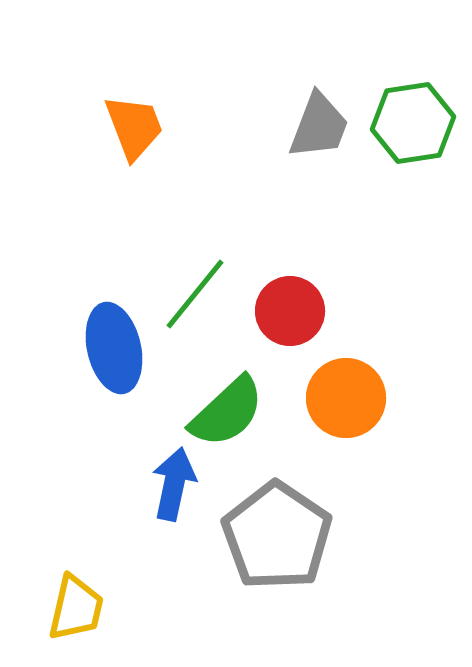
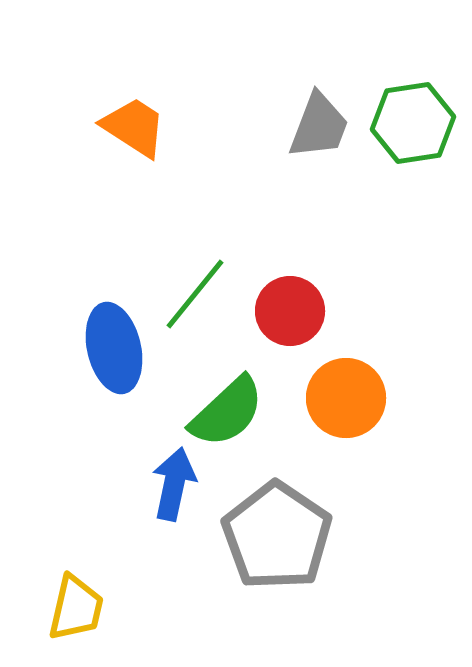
orange trapezoid: rotated 36 degrees counterclockwise
